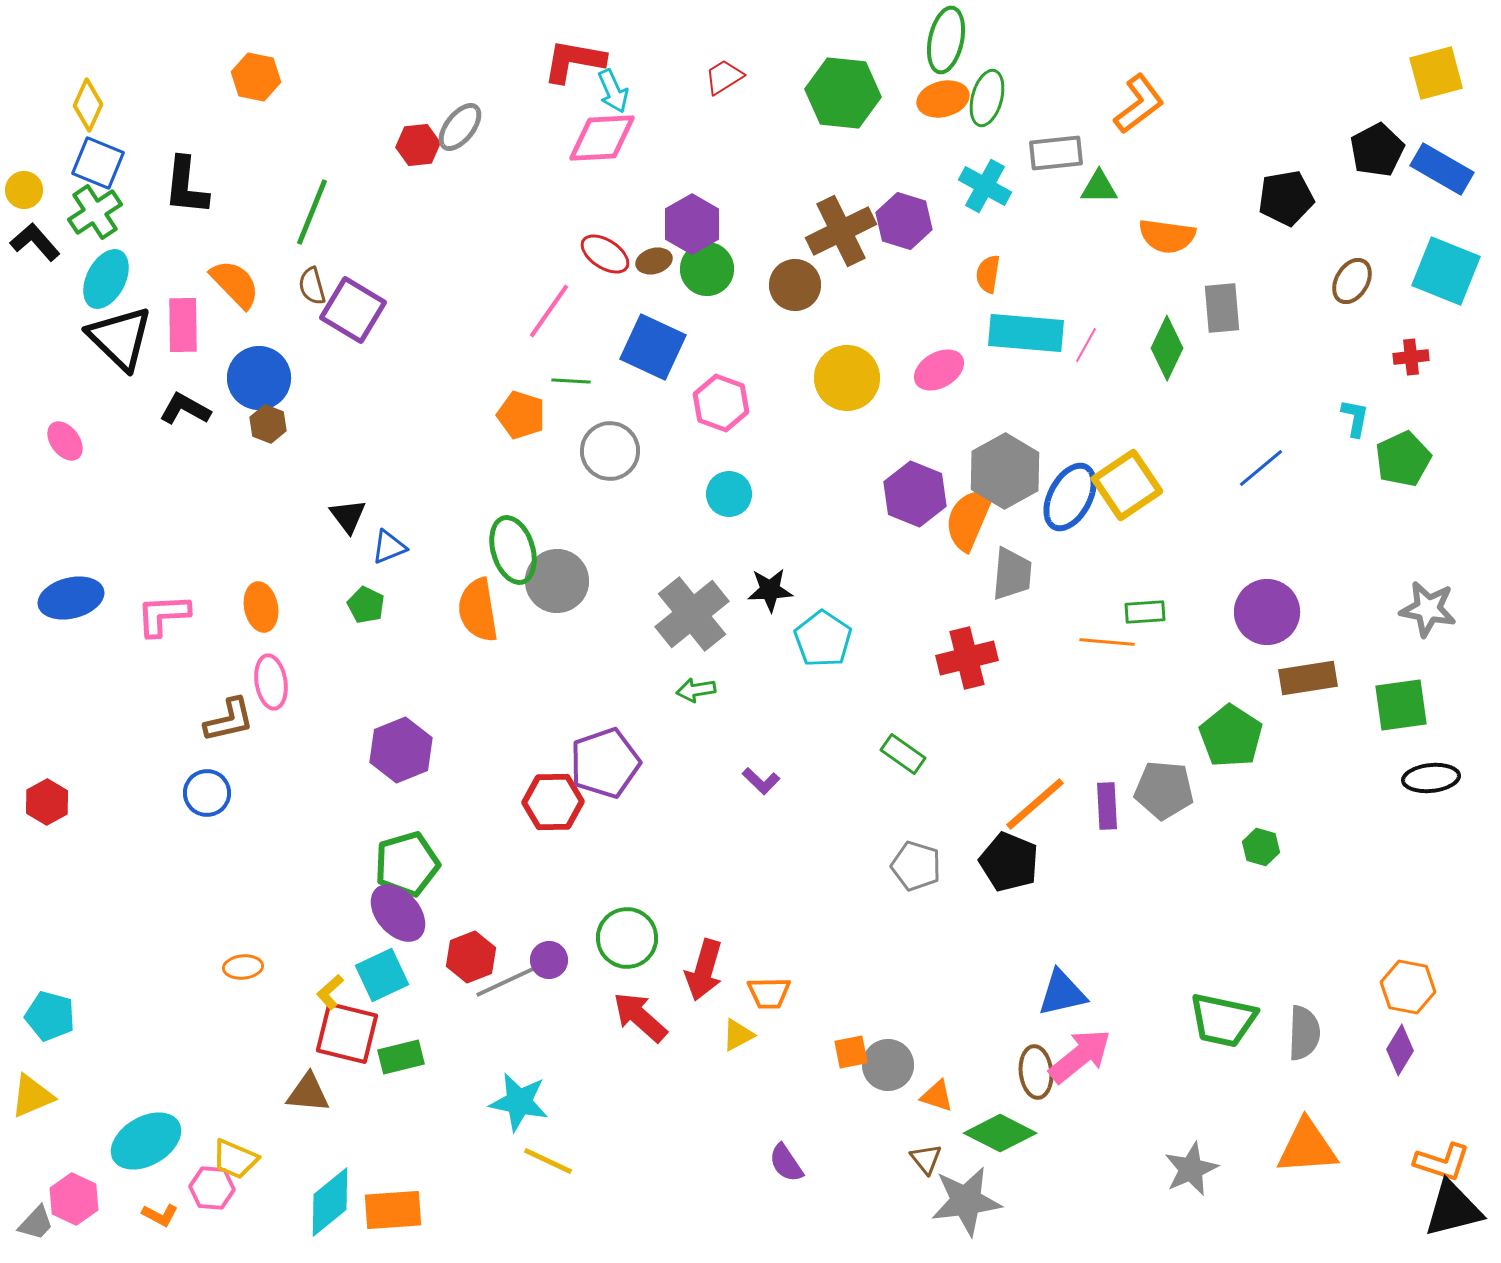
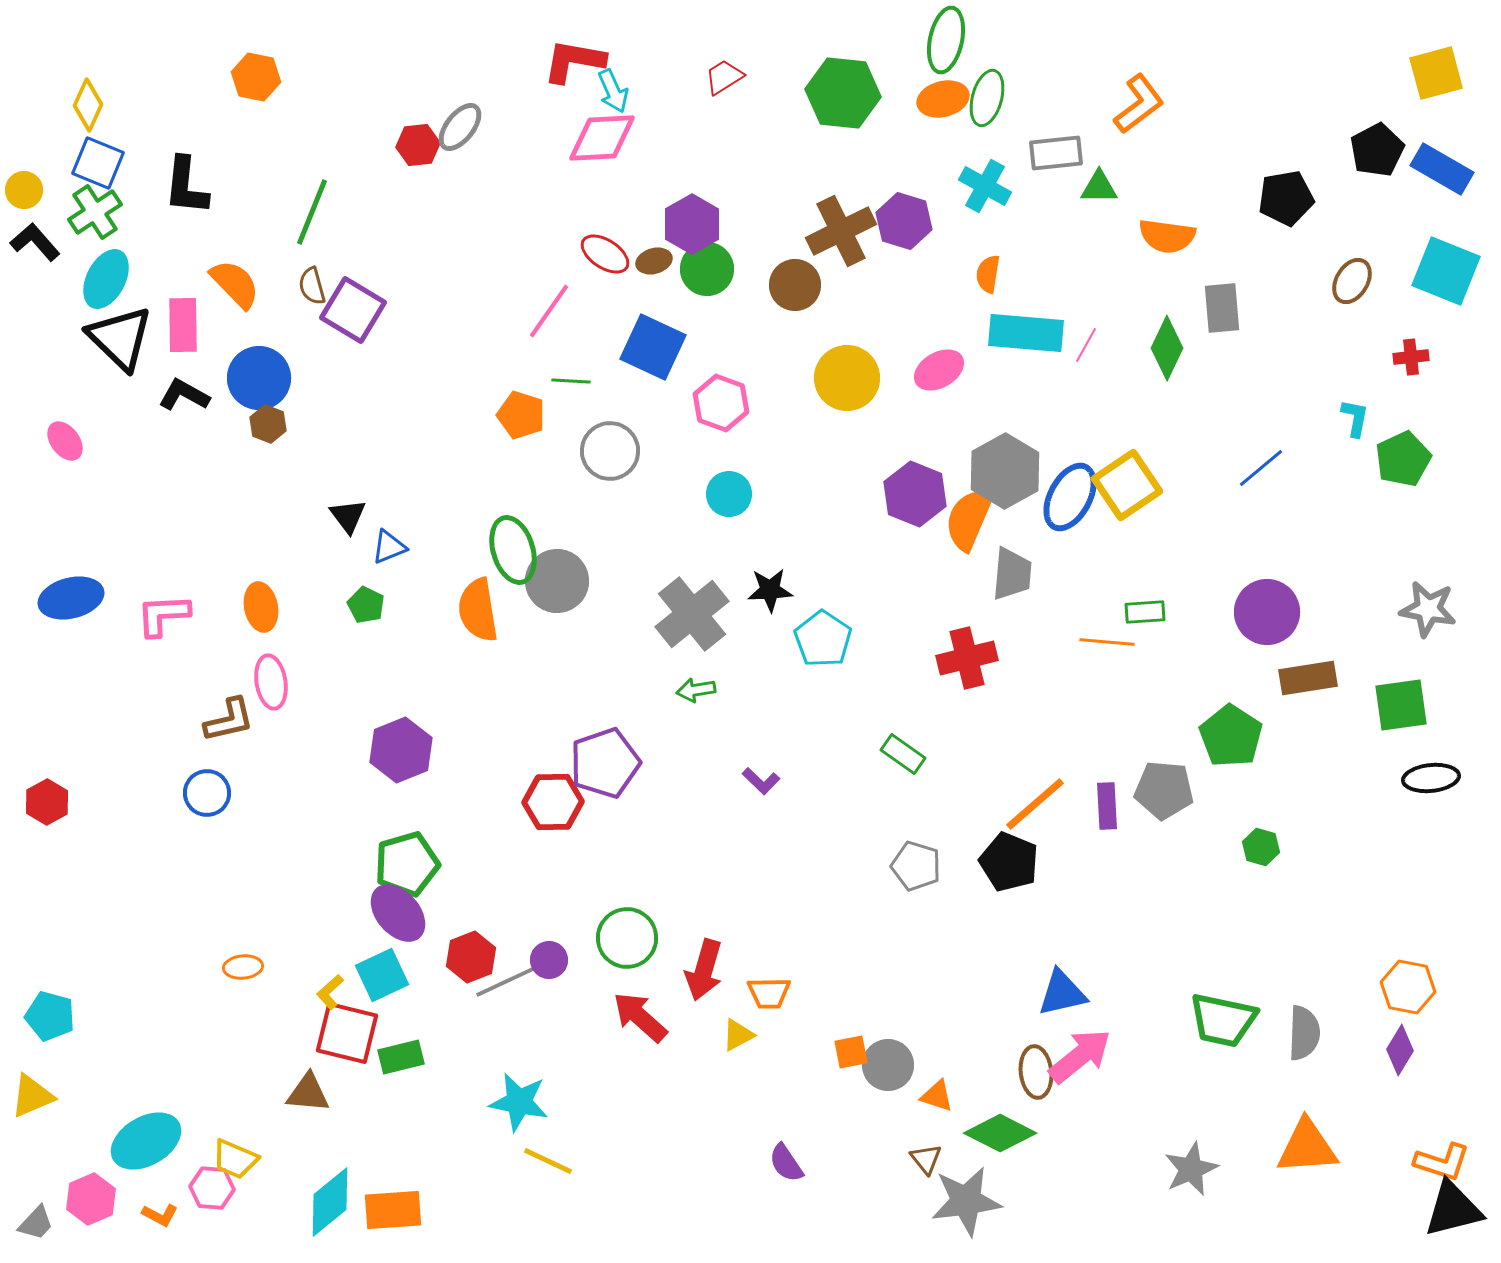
black L-shape at (185, 409): moved 1 px left, 14 px up
pink hexagon at (74, 1199): moved 17 px right; rotated 12 degrees clockwise
